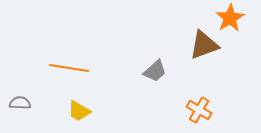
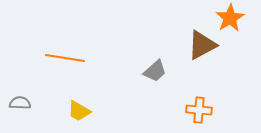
brown triangle: moved 2 px left; rotated 8 degrees counterclockwise
orange line: moved 4 px left, 10 px up
orange cross: rotated 25 degrees counterclockwise
